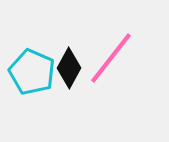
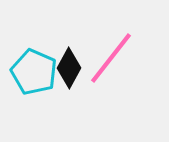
cyan pentagon: moved 2 px right
